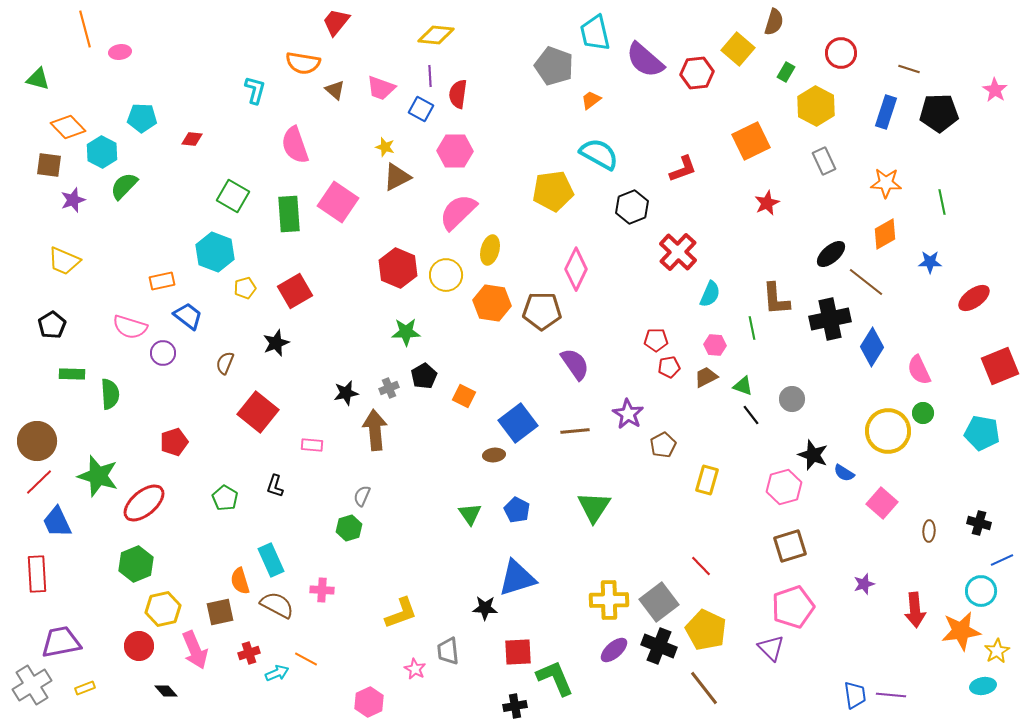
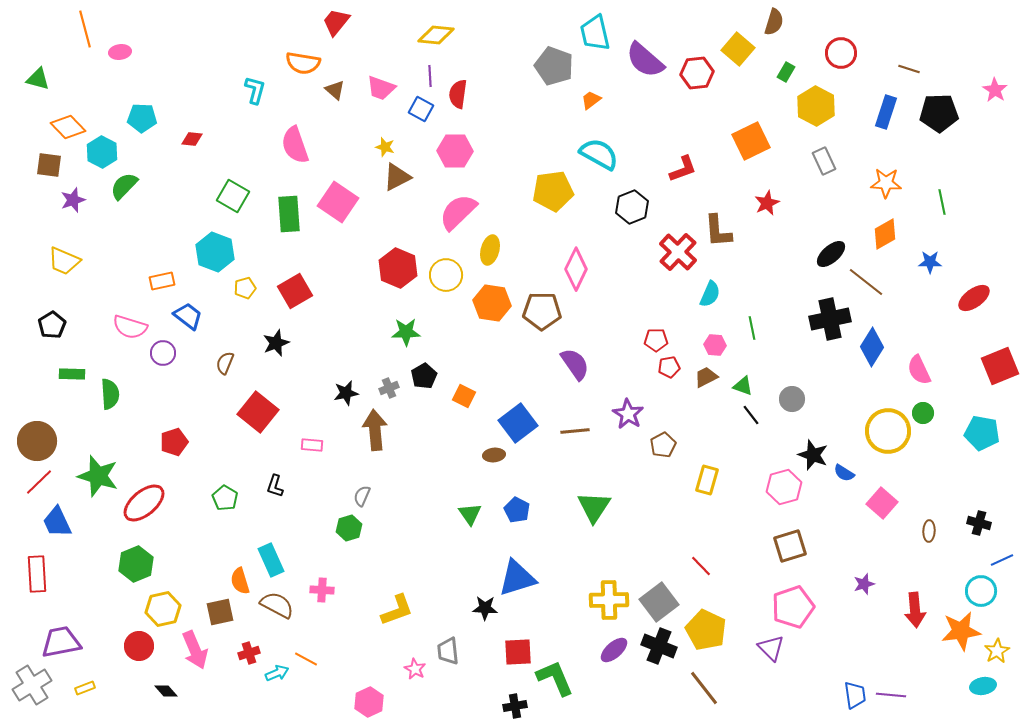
brown L-shape at (776, 299): moved 58 px left, 68 px up
yellow L-shape at (401, 613): moved 4 px left, 3 px up
